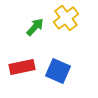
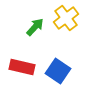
red rectangle: rotated 25 degrees clockwise
blue square: rotated 10 degrees clockwise
